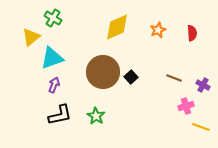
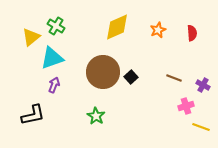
green cross: moved 3 px right, 8 px down
black L-shape: moved 27 px left
